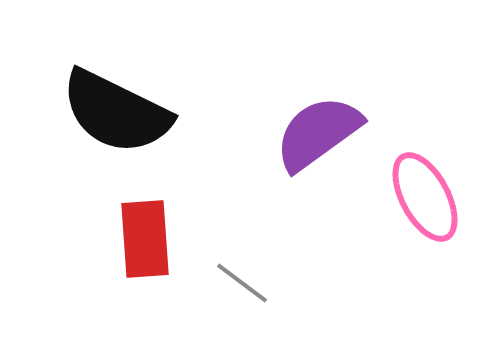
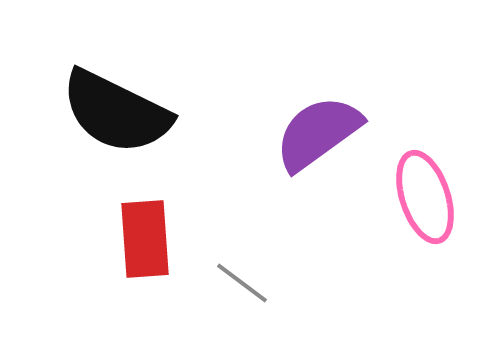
pink ellipse: rotated 10 degrees clockwise
